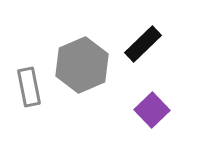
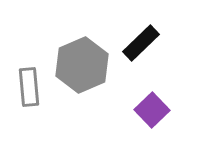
black rectangle: moved 2 px left, 1 px up
gray rectangle: rotated 6 degrees clockwise
